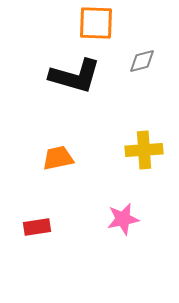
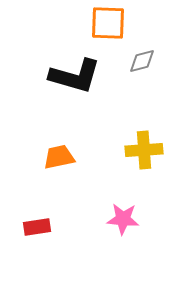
orange square: moved 12 px right
orange trapezoid: moved 1 px right, 1 px up
pink star: rotated 16 degrees clockwise
